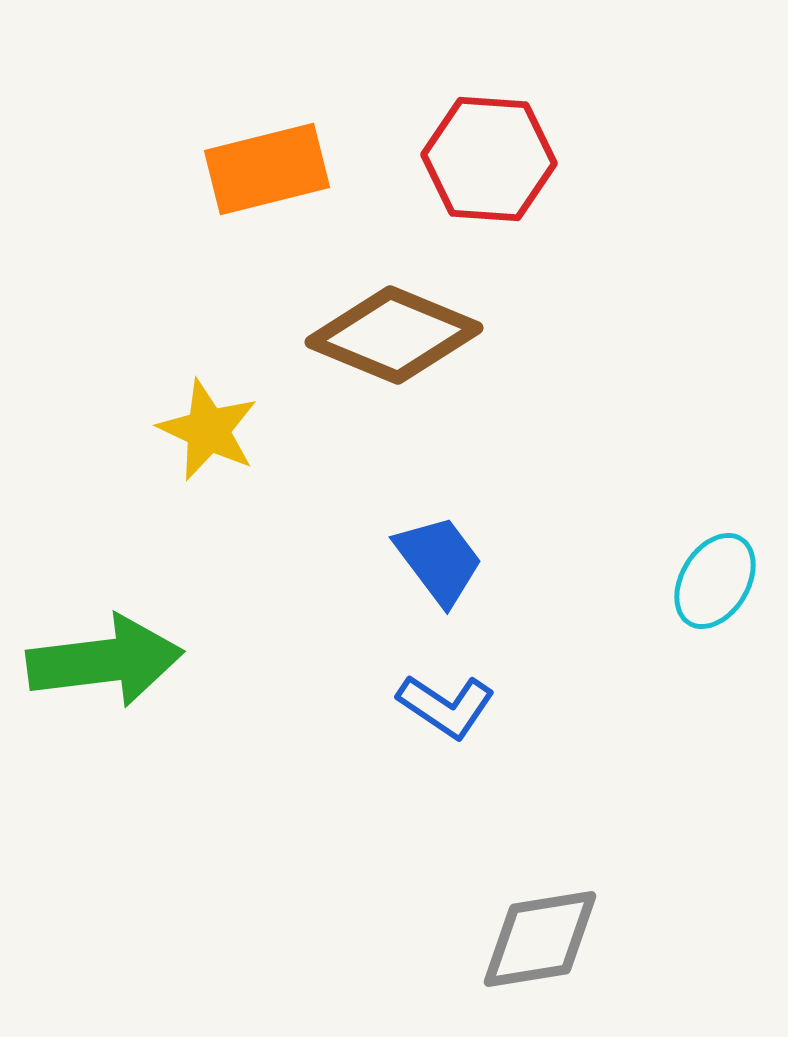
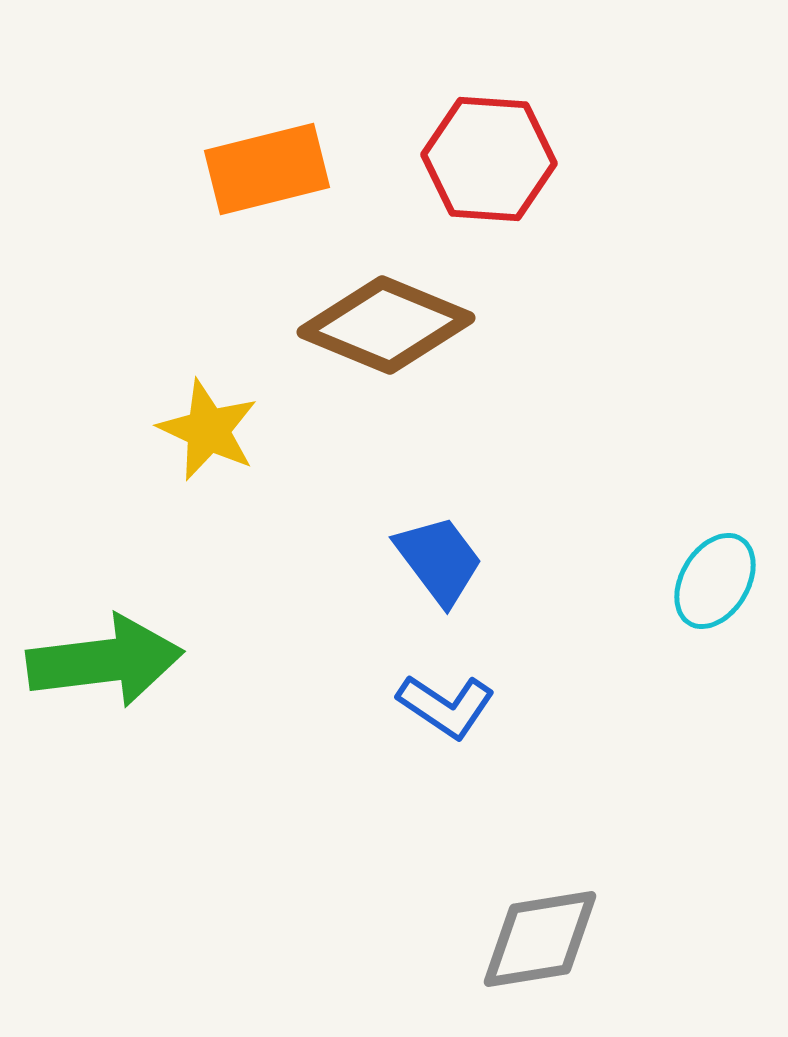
brown diamond: moved 8 px left, 10 px up
